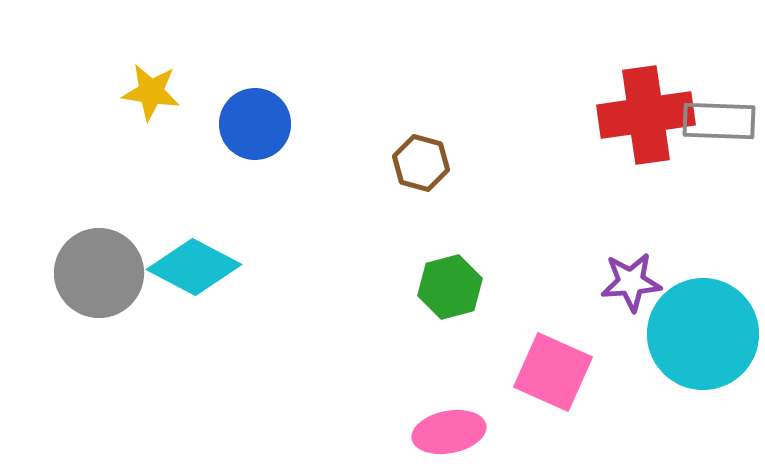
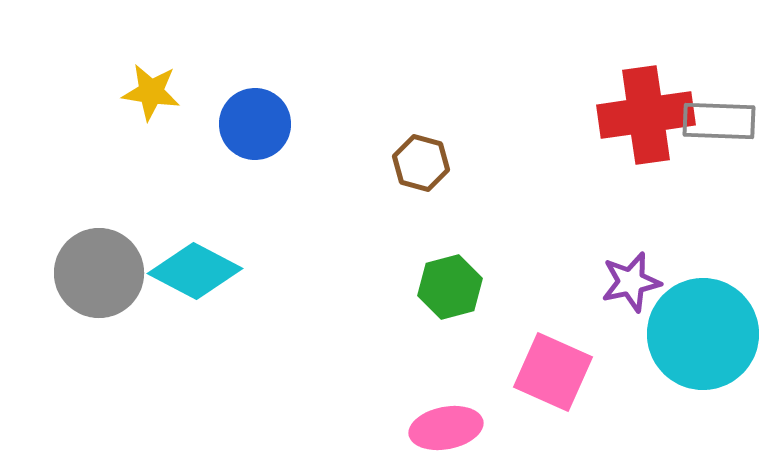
cyan diamond: moved 1 px right, 4 px down
purple star: rotated 8 degrees counterclockwise
pink ellipse: moved 3 px left, 4 px up
